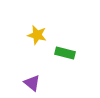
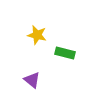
purple triangle: moved 3 px up
